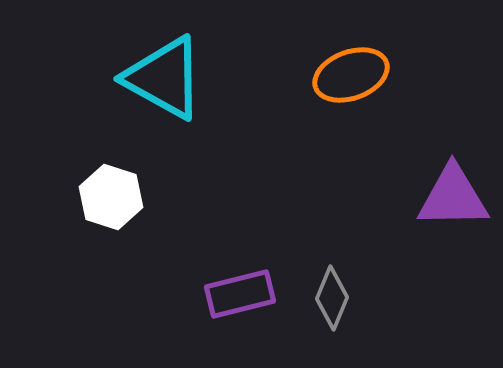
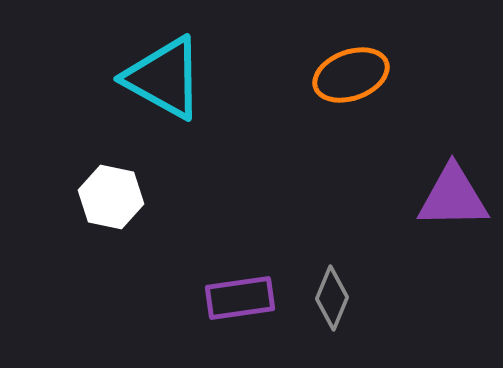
white hexagon: rotated 6 degrees counterclockwise
purple rectangle: moved 4 px down; rotated 6 degrees clockwise
